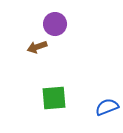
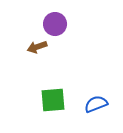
green square: moved 1 px left, 2 px down
blue semicircle: moved 11 px left, 3 px up
